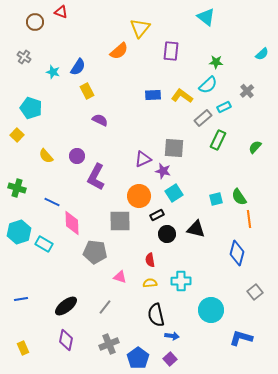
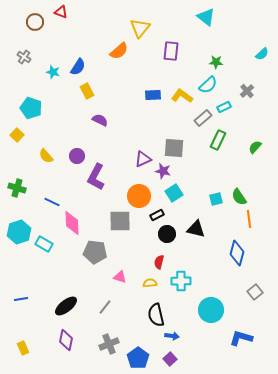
red semicircle at (150, 260): moved 9 px right, 2 px down; rotated 24 degrees clockwise
